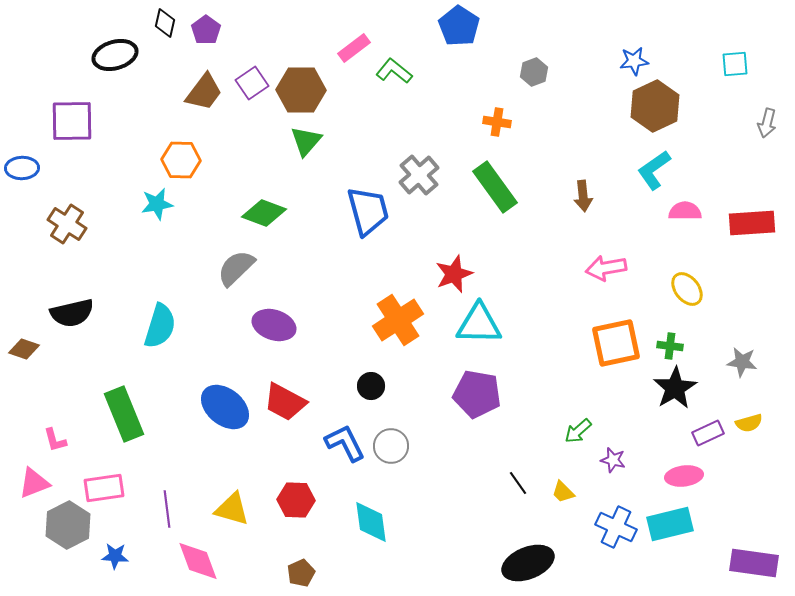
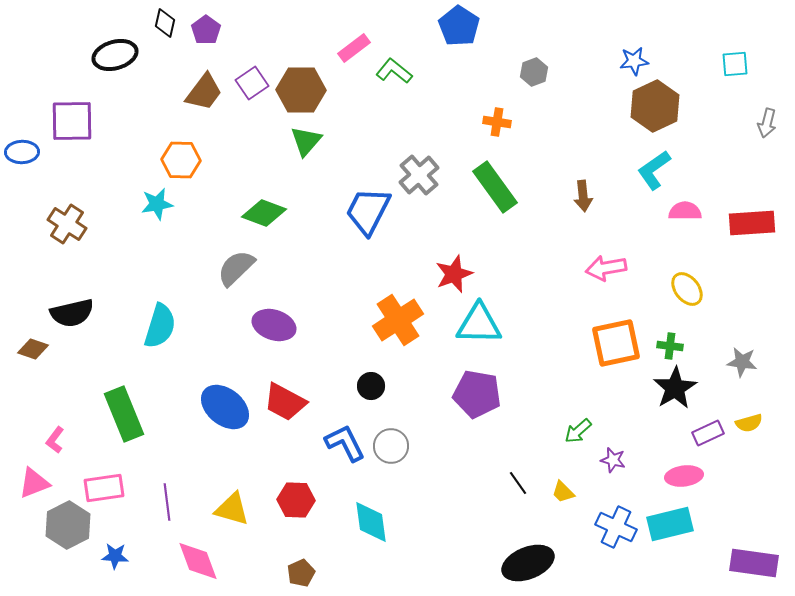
blue ellipse at (22, 168): moved 16 px up
blue trapezoid at (368, 211): rotated 138 degrees counterclockwise
brown diamond at (24, 349): moved 9 px right
pink L-shape at (55, 440): rotated 52 degrees clockwise
purple line at (167, 509): moved 7 px up
